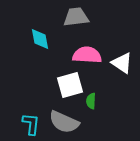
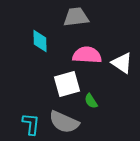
cyan diamond: moved 2 px down; rotated 10 degrees clockwise
white square: moved 3 px left, 1 px up
green semicircle: rotated 35 degrees counterclockwise
